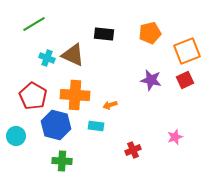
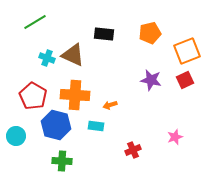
green line: moved 1 px right, 2 px up
